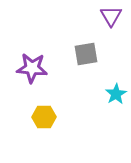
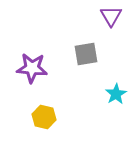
yellow hexagon: rotated 15 degrees clockwise
